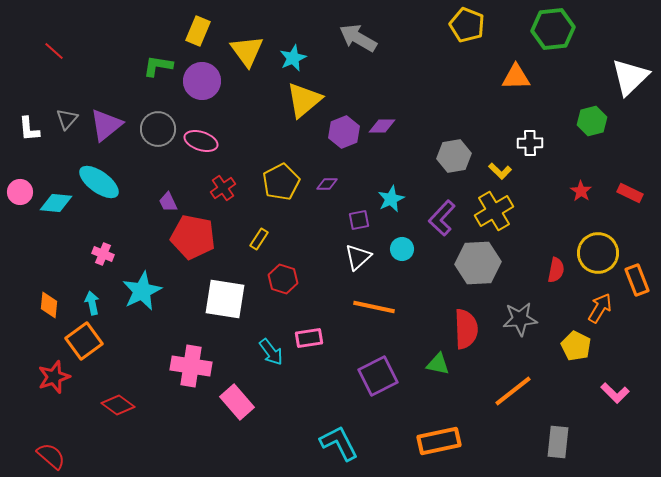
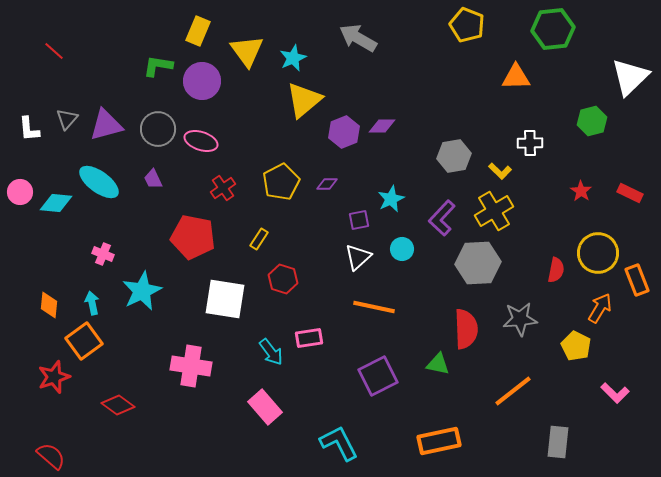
purple triangle at (106, 125): rotated 24 degrees clockwise
purple trapezoid at (168, 202): moved 15 px left, 23 px up
pink rectangle at (237, 402): moved 28 px right, 5 px down
